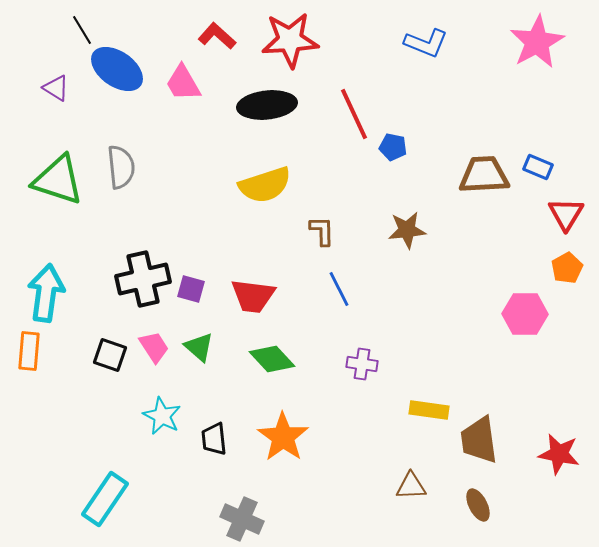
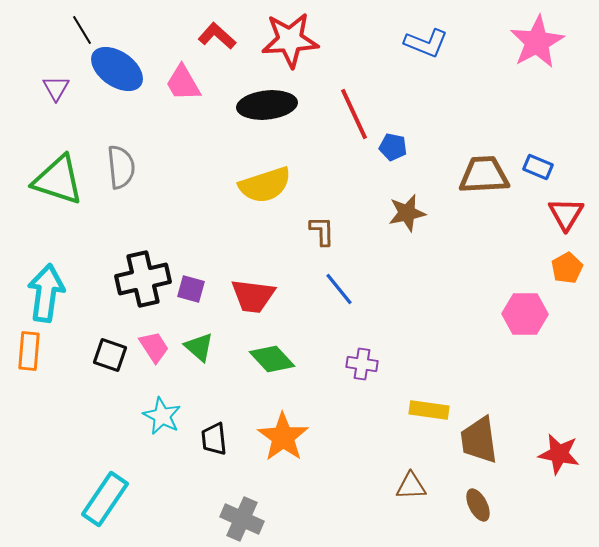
purple triangle at (56, 88): rotated 28 degrees clockwise
brown star at (407, 230): moved 17 px up; rotated 6 degrees counterclockwise
blue line at (339, 289): rotated 12 degrees counterclockwise
